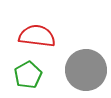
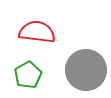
red semicircle: moved 4 px up
